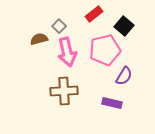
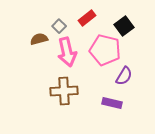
red rectangle: moved 7 px left, 4 px down
black square: rotated 12 degrees clockwise
pink pentagon: rotated 28 degrees clockwise
